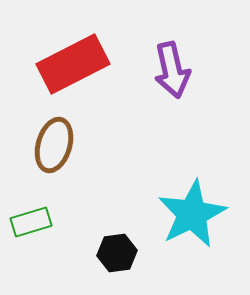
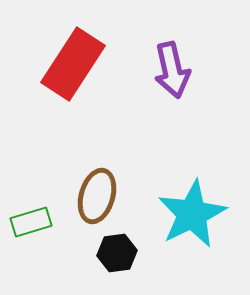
red rectangle: rotated 30 degrees counterclockwise
brown ellipse: moved 43 px right, 51 px down
